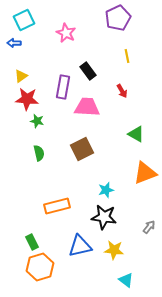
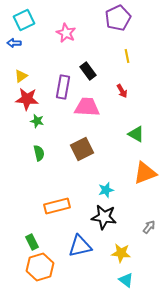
yellow star: moved 7 px right, 3 px down
